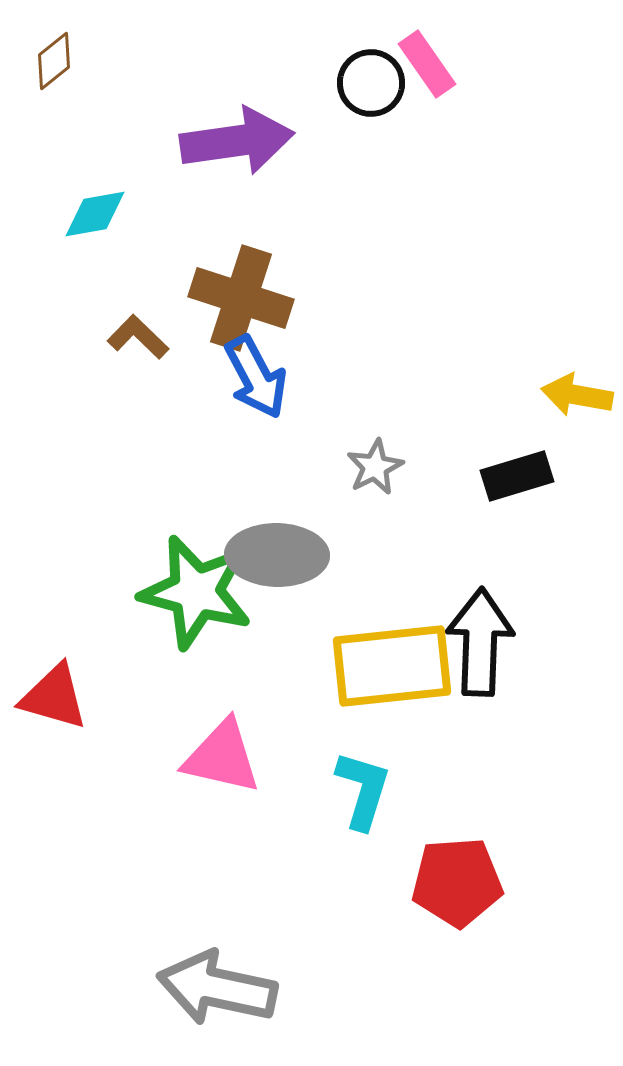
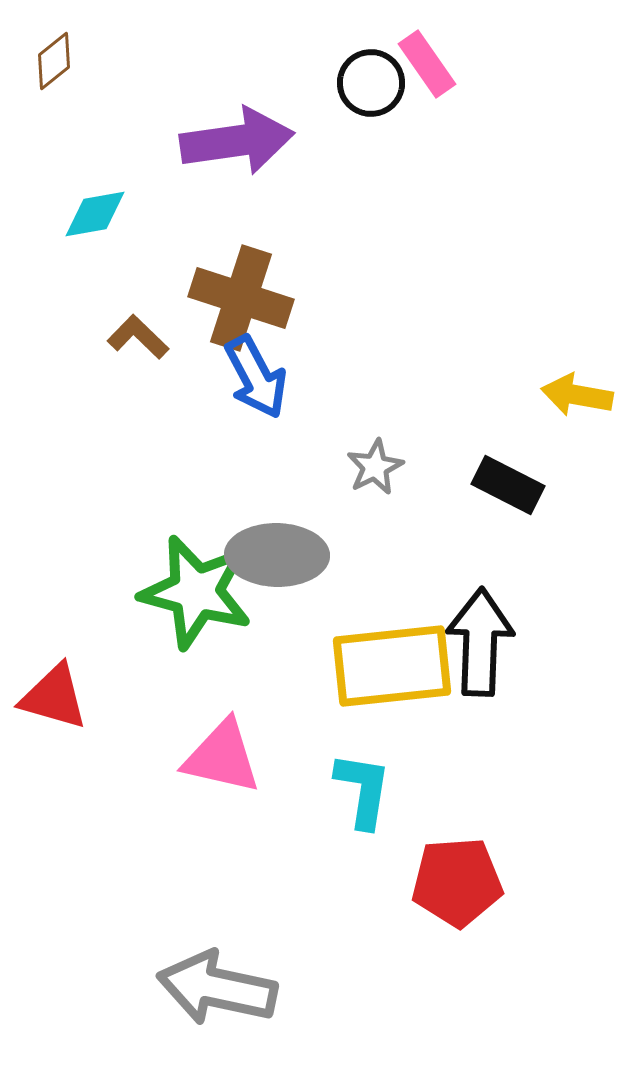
black rectangle: moved 9 px left, 9 px down; rotated 44 degrees clockwise
cyan L-shape: rotated 8 degrees counterclockwise
